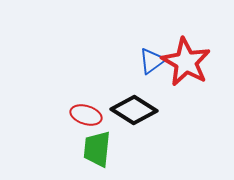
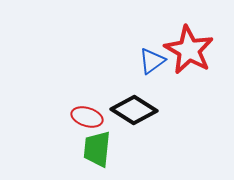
red star: moved 3 px right, 12 px up
red ellipse: moved 1 px right, 2 px down
